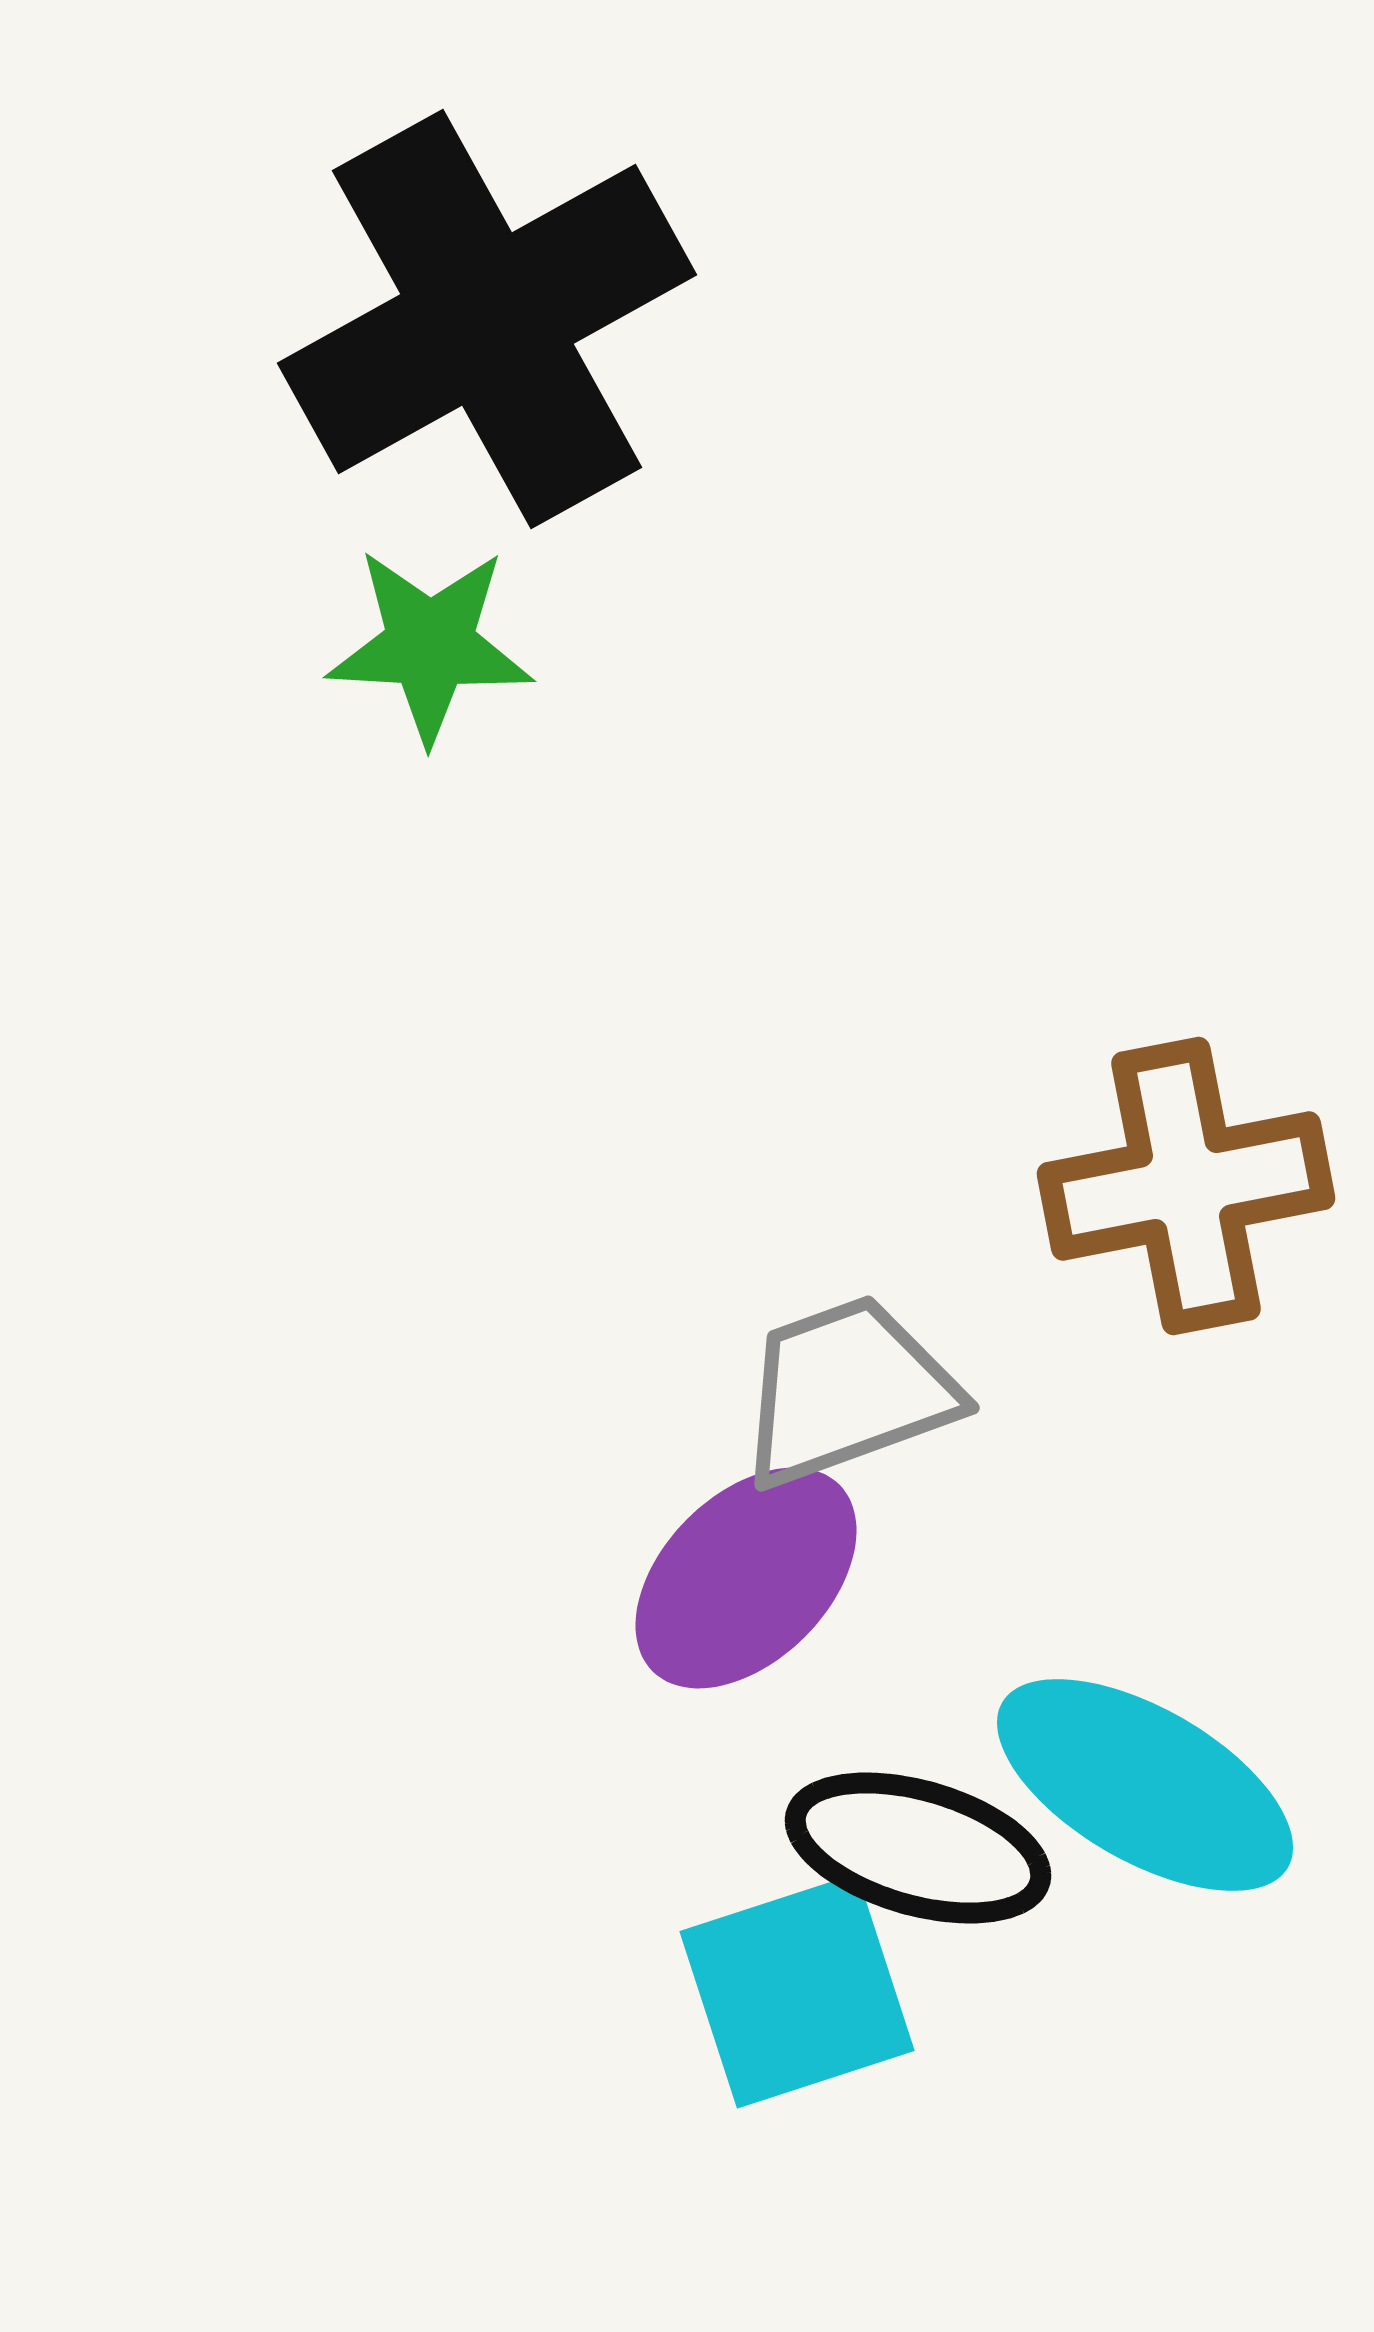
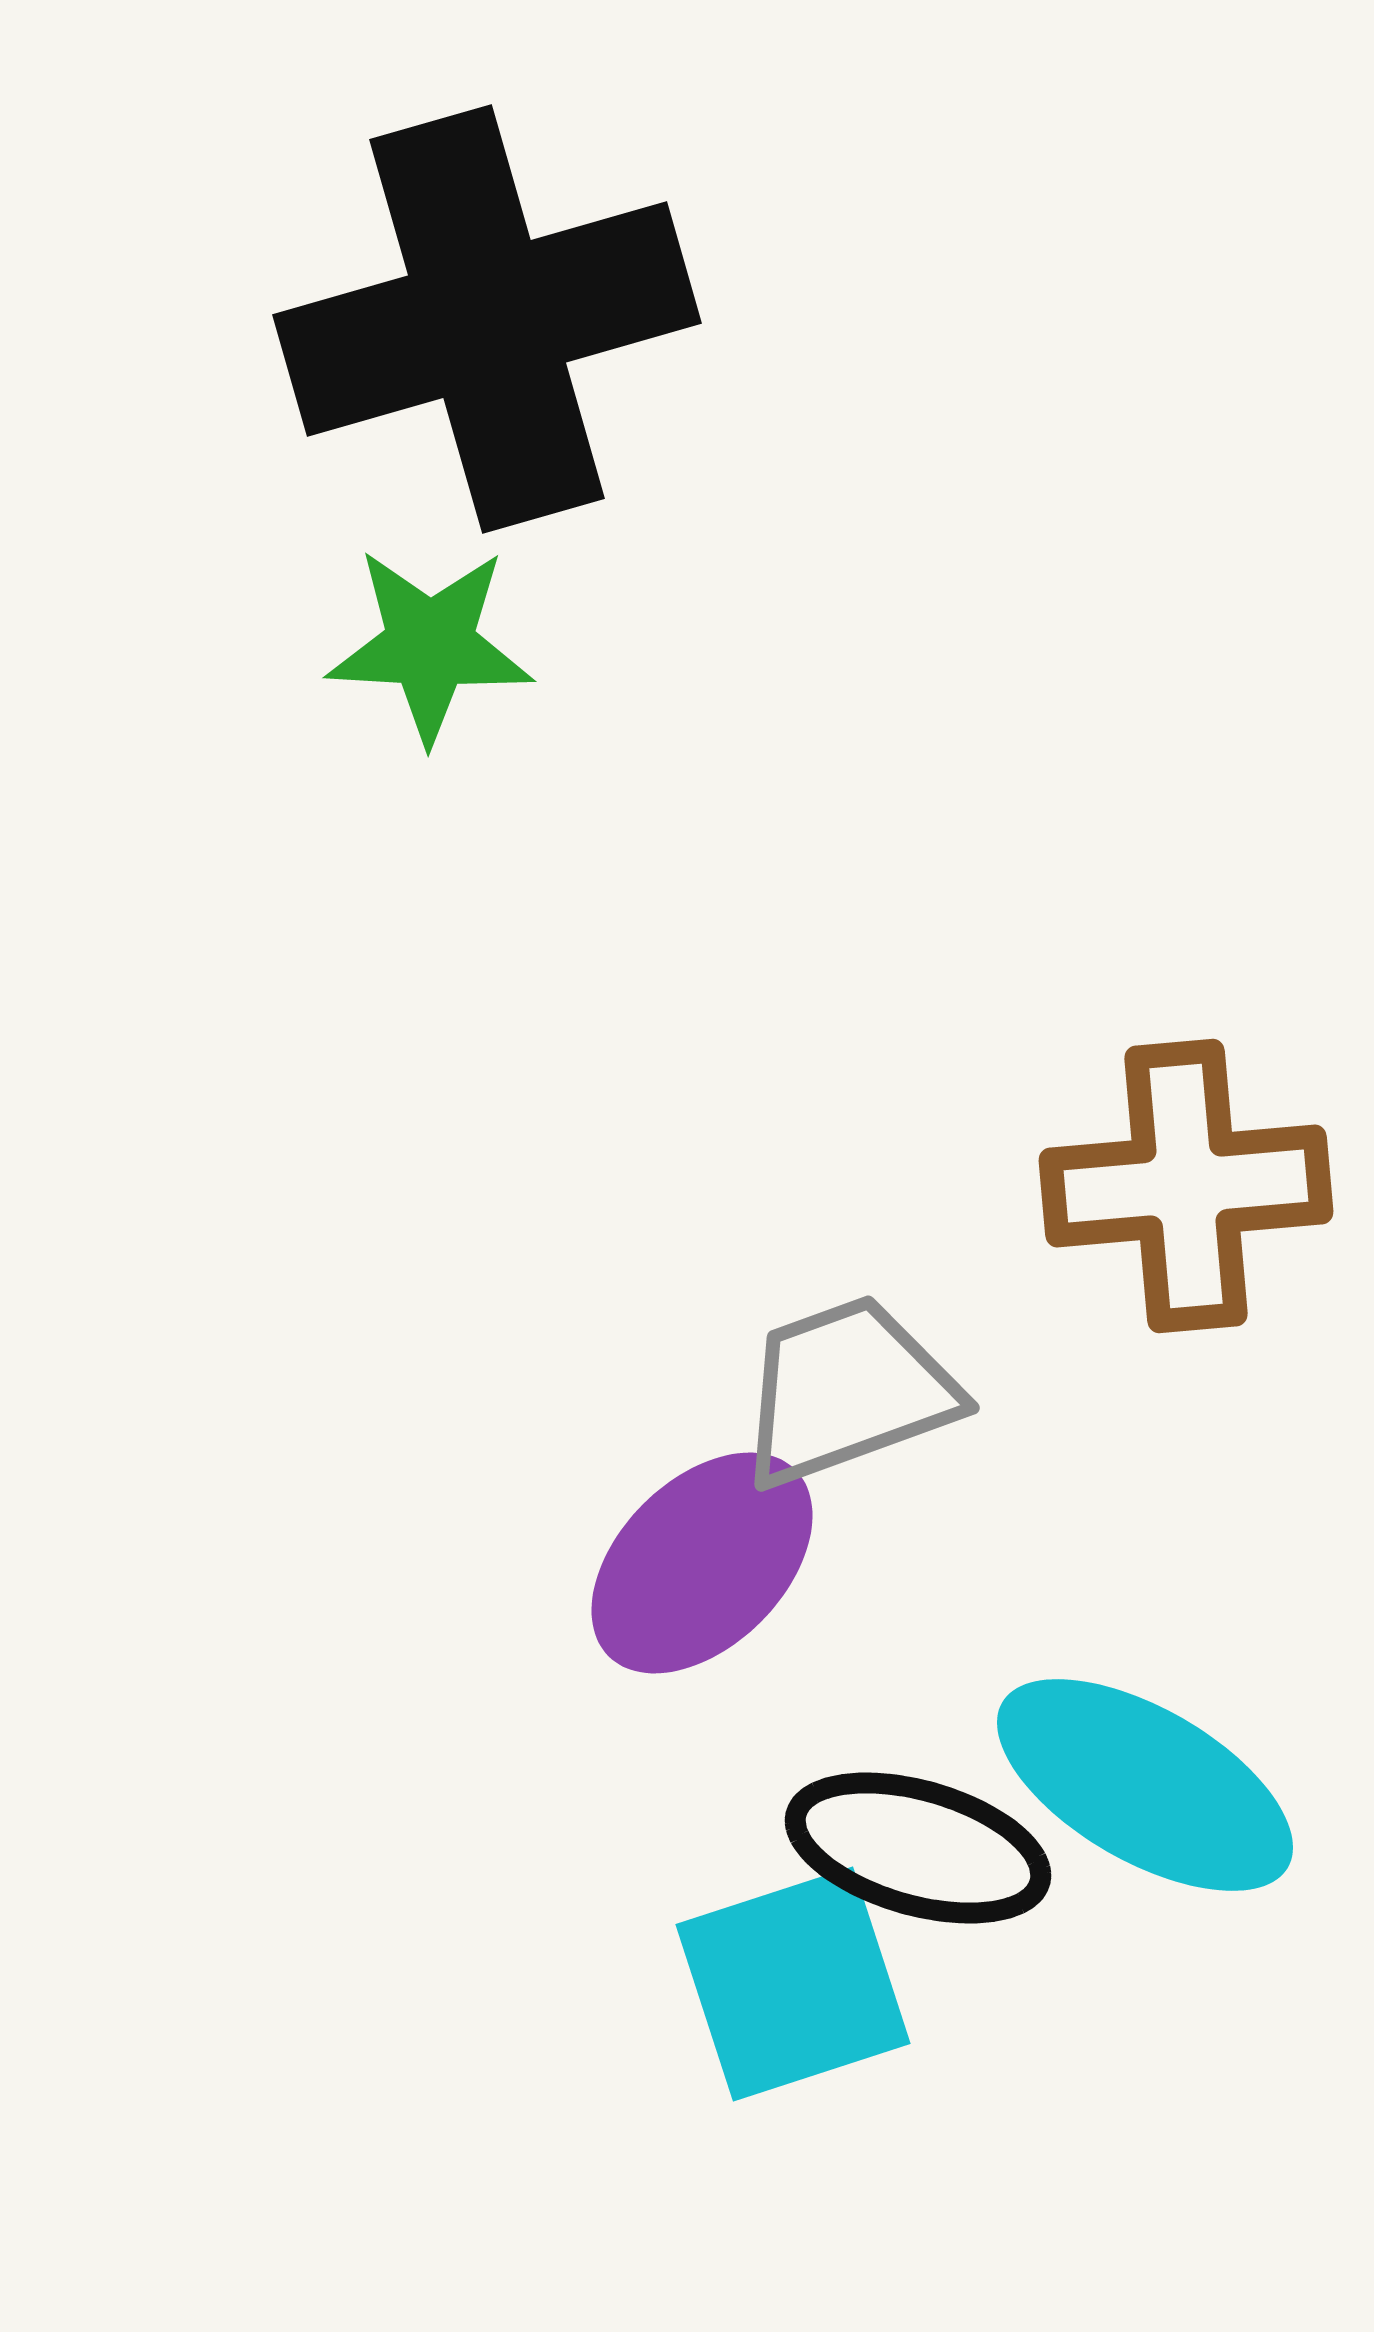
black cross: rotated 13 degrees clockwise
brown cross: rotated 6 degrees clockwise
purple ellipse: moved 44 px left, 15 px up
cyan square: moved 4 px left, 7 px up
